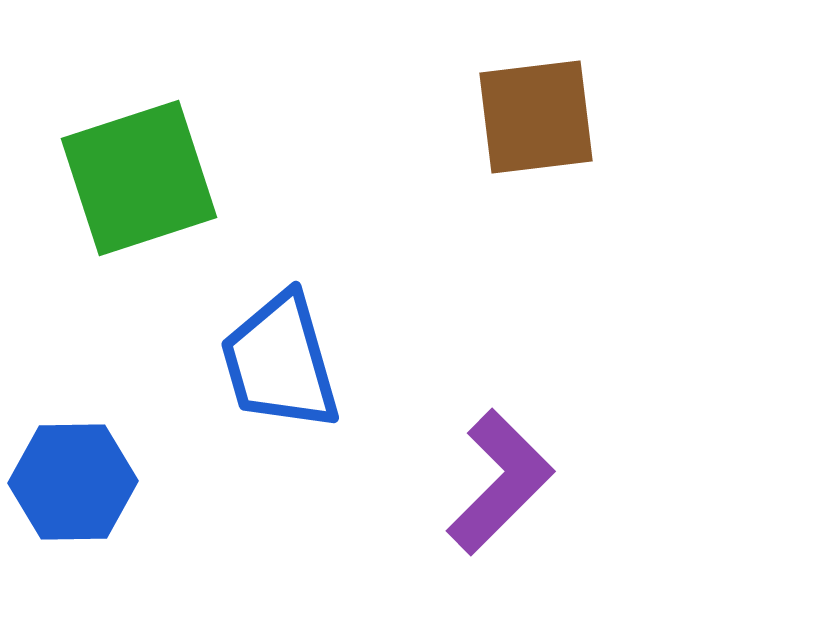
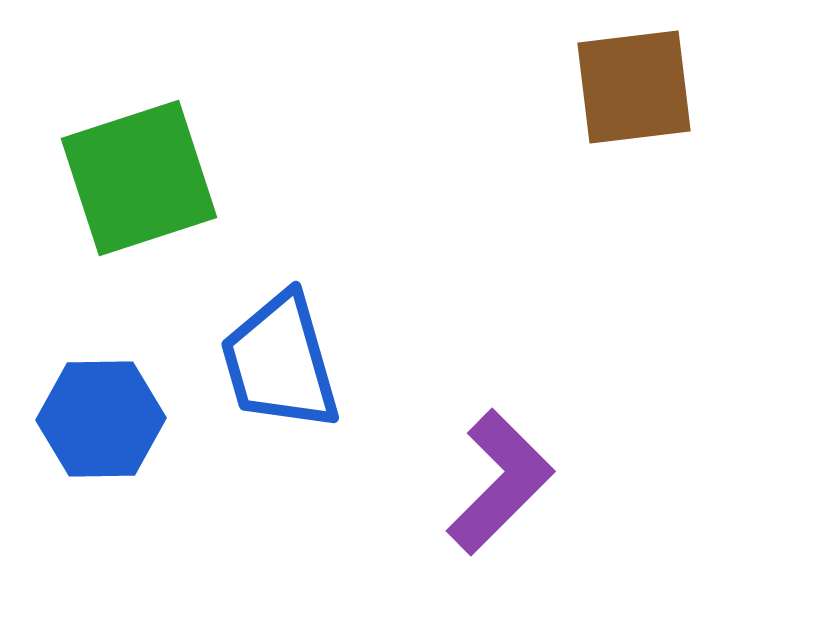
brown square: moved 98 px right, 30 px up
blue hexagon: moved 28 px right, 63 px up
